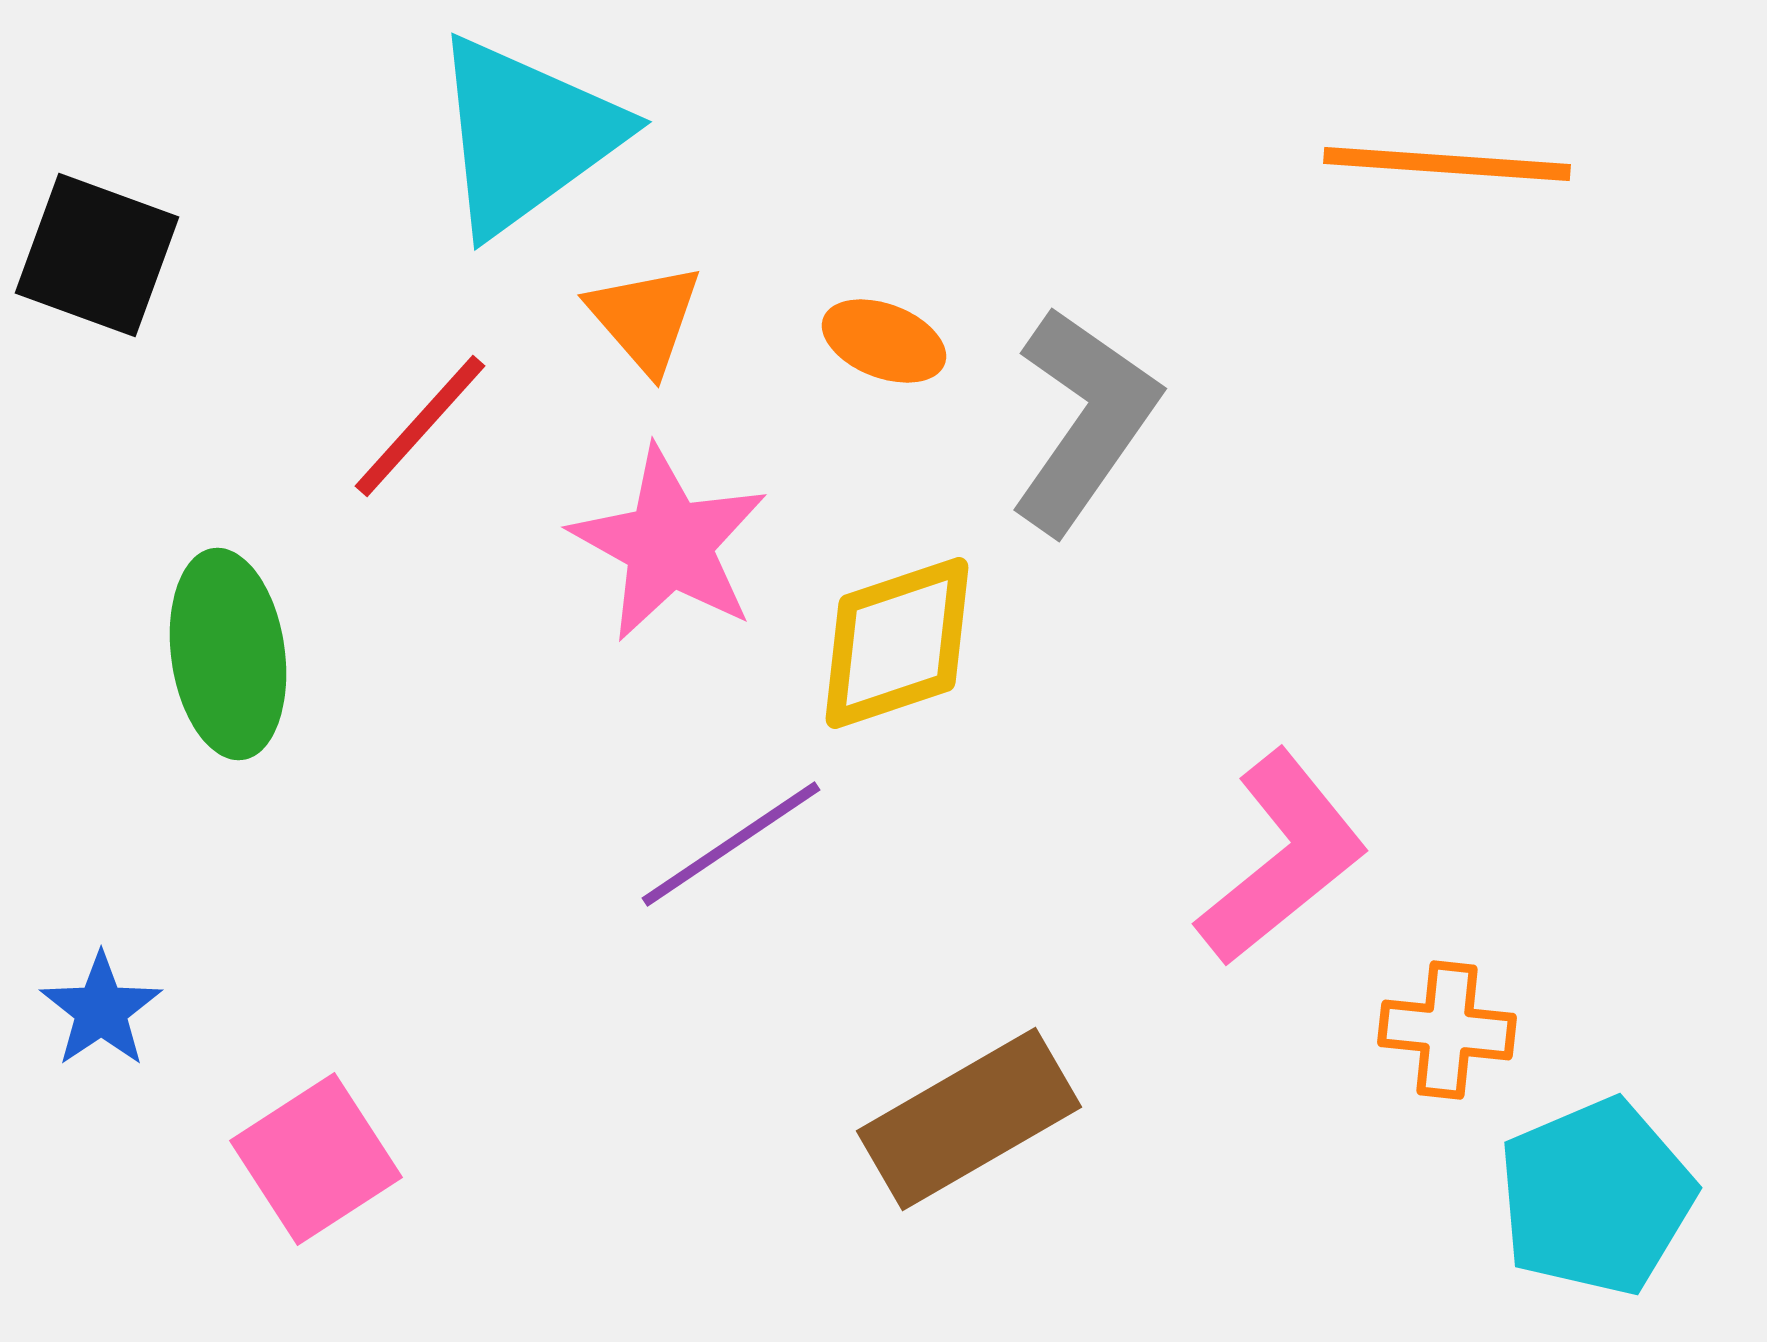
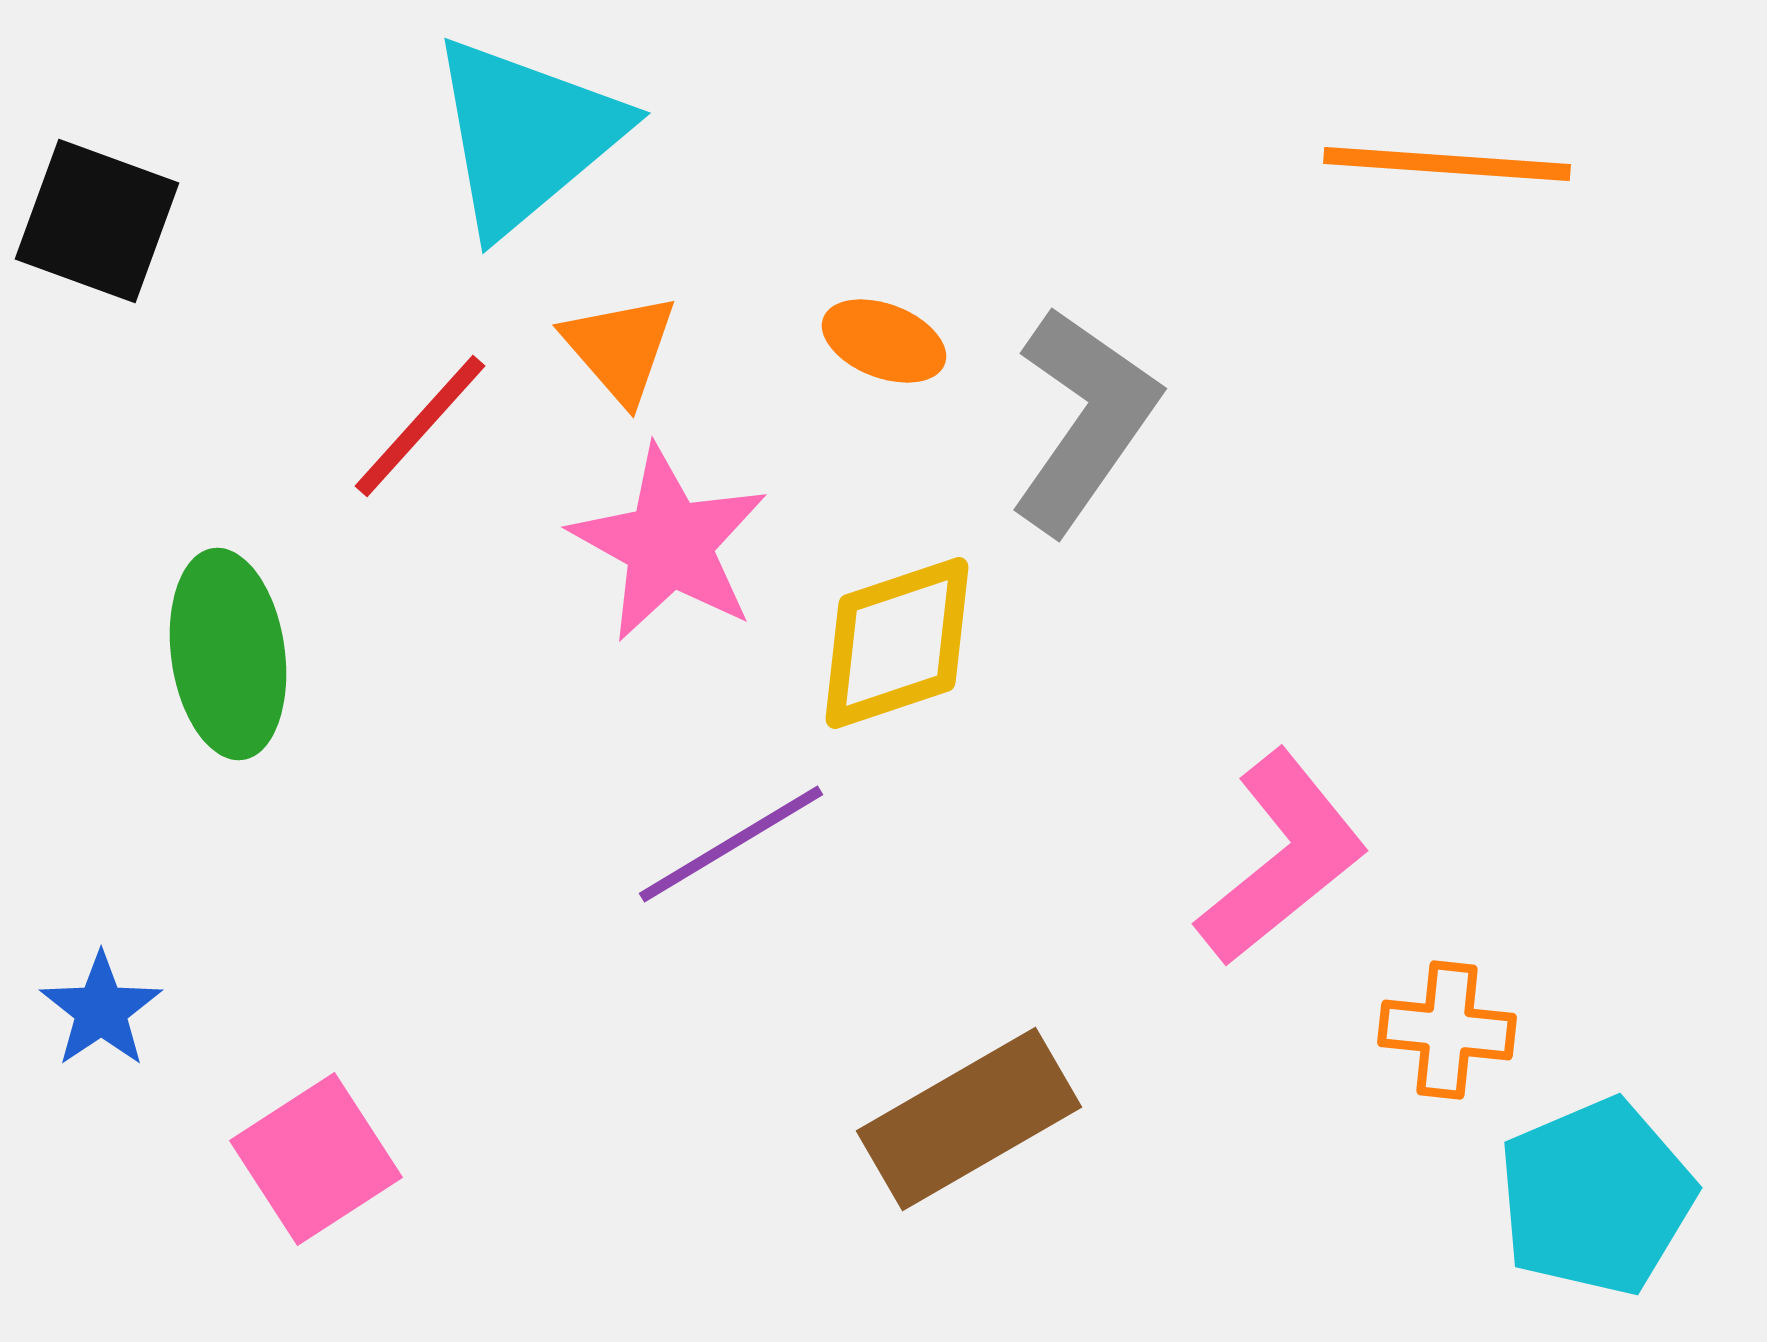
cyan triangle: rotated 4 degrees counterclockwise
black square: moved 34 px up
orange triangle: moved 25 px left, 30 px down
purple line: rotated 3 degrees clockwise
